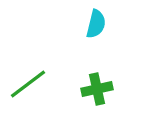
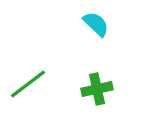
cyan semicircle: rotated 60 degrees counterclockwise
